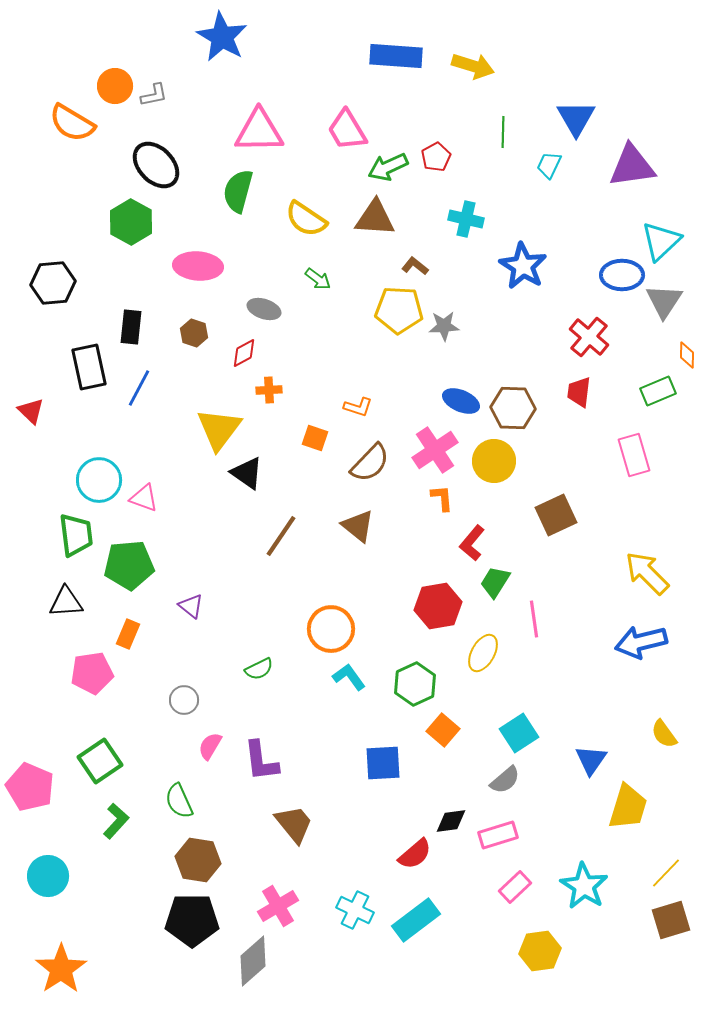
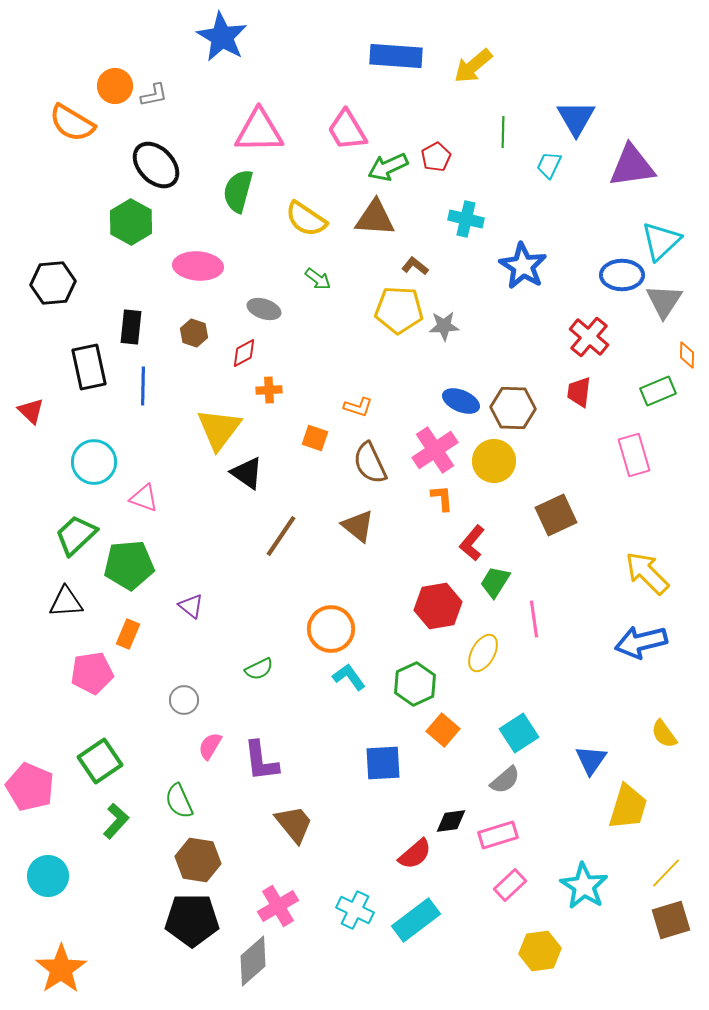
yellow arrow at (473, 66): rotated 123 degrees clockwise
blue line at (139, 388): moved 4 px right, 2 px up; rotated 27 degrees counterclockwise
brown semicircle at (370, 463): rotated 111 degrees clockwise
cyan circle at (99, 480): moved 5 px left, 18 px up
green trapezoid at (76, 535): rotated 126 degrees counterclockwise
pink rectangle at (515, 887): moved 5 px left, 2 px up
